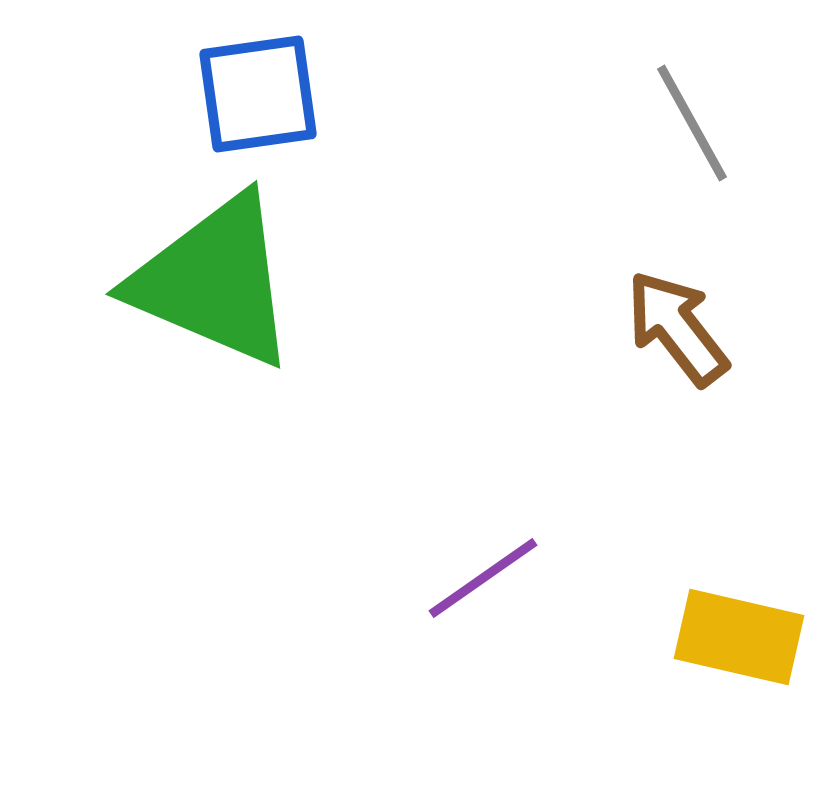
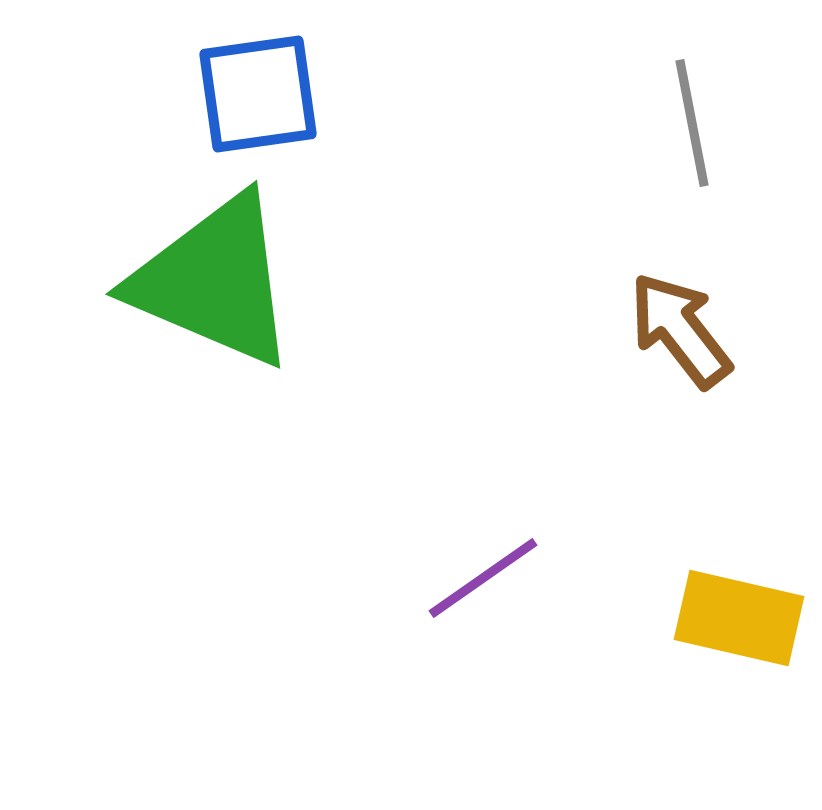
gray line: rotated 18 degrees clockwise
brown arrow: moved 3 px right, 2 px down
yellow rectangle: moved 19 px up
